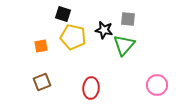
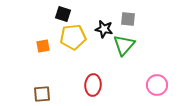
black star: moved 1 px up
yellow pentagon: rotated 20 degrees counterclockwise
orange square: moved 2 px right
brown square: moved 12 px down; rotated 18 degrees clockwise
red ellipse: moved 2 px right, 3 px up
